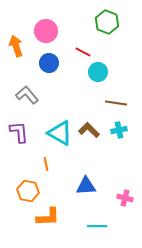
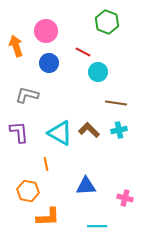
gray L-shape: rotated 35 degrees counterclockwise
